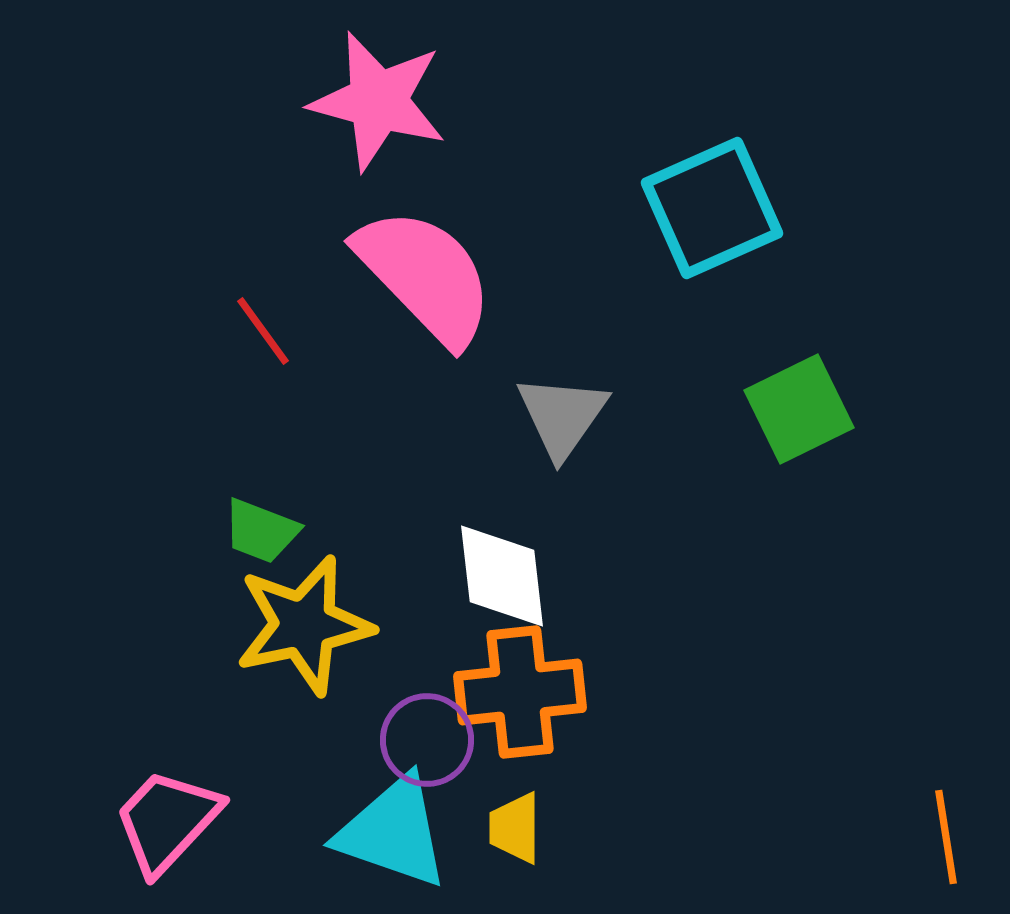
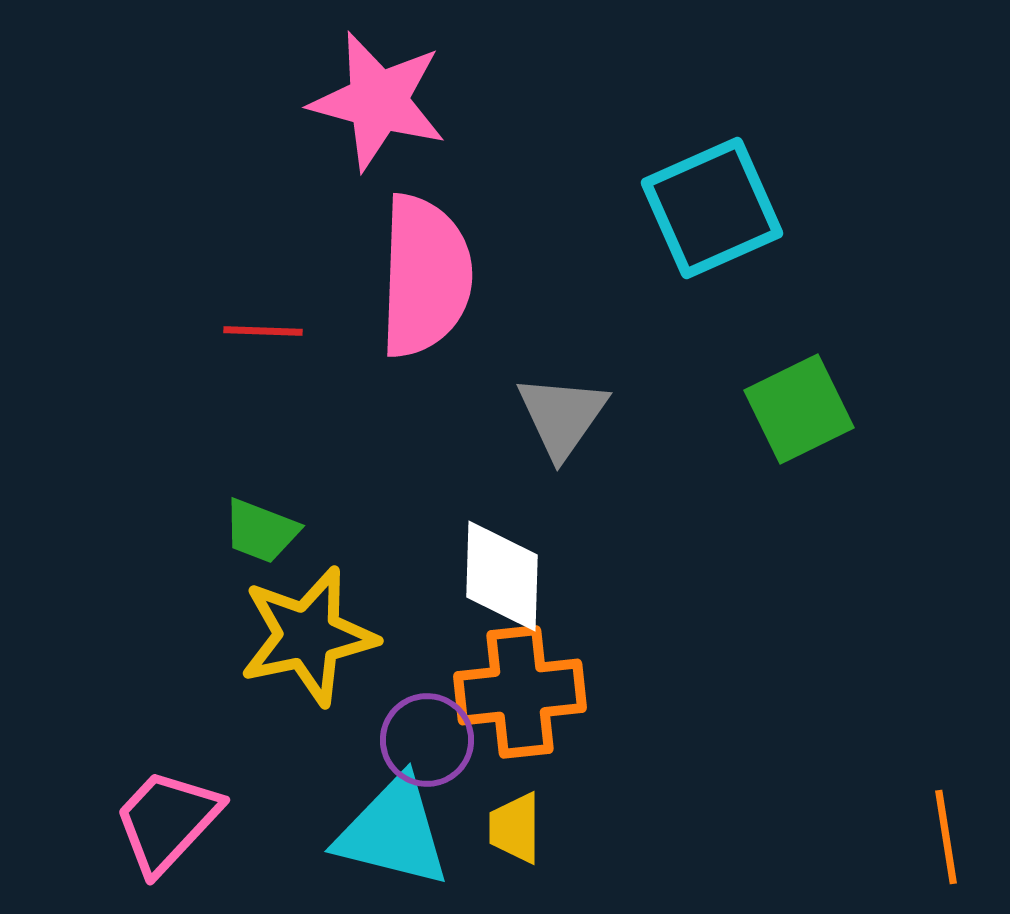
pink semicircle: rotated 46 degrees clockwise
red line: rotated 52 degrees counterclockwise
white diamond: rotated 8 degrees clockwise
yellow star: moved 4 px right, 11 px down
cyan triangle: rotated 5 degrees counterclockwise
